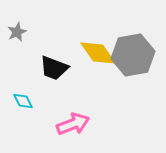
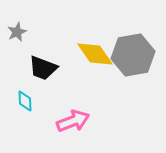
yellow diamond: moved 3 px left, 1 px down
black trapezoid: moved 11 px left
cyan diamond: moved 2 px right; rotated 25 degrees clockwise
pink arrow: moved 3 px up
